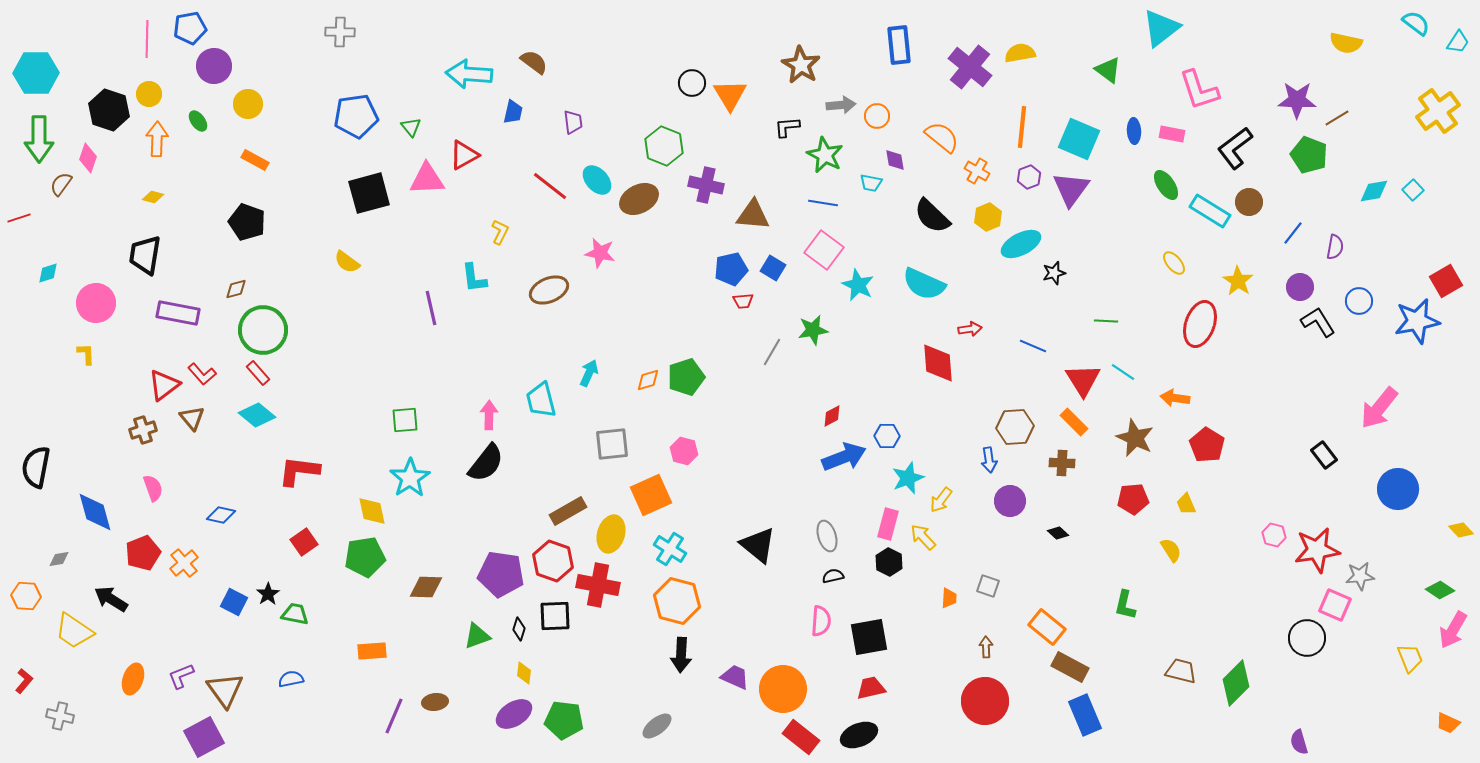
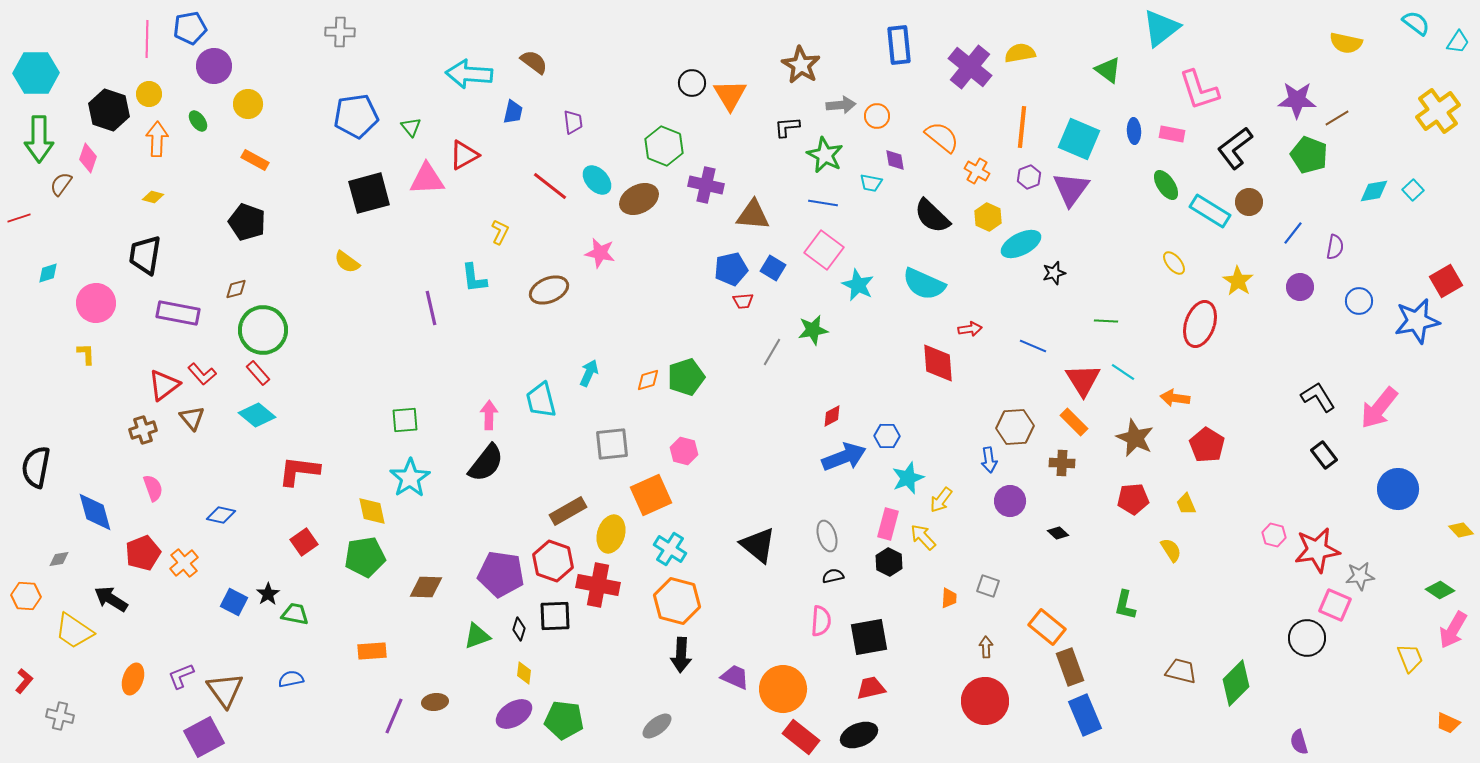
yellow hexagon at (988, 217): rotated 12 degrees counterclockwise
black L-shape at (1318, 322): moved 75 px down
brown rectangle at (1070, 667): rotated 42 degrees clockwise
